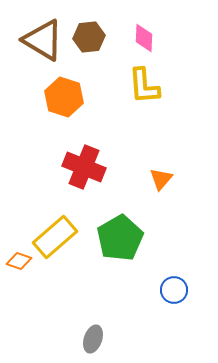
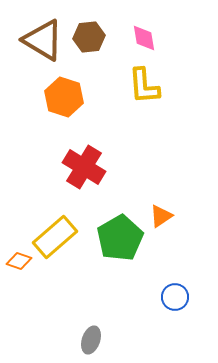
pink diamond: rotated 12 degrees counterclockwise
red cross: rotated 9 degrees clockwise
orange triangle: moved 37 px down; rotated 15 degrees clockwise
blue circle: moved 1 px right, 7 px down
gray ellipse: moved 2 px left, 1 px down
